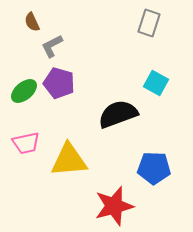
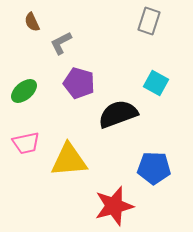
gray rectangle: moved 2 px up
gray L-shape: moved 9 px right, 3 px up
purple pentagon: moved 20 px right
